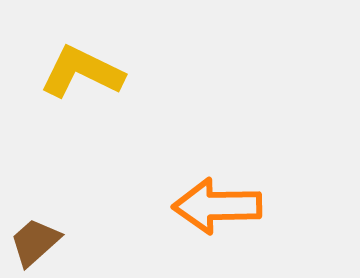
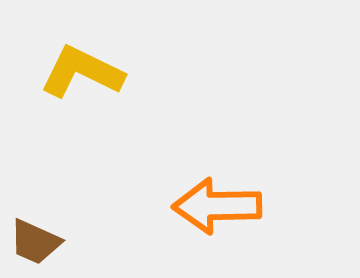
brown trapezoid: rotated 114 degrees counterclockwise
